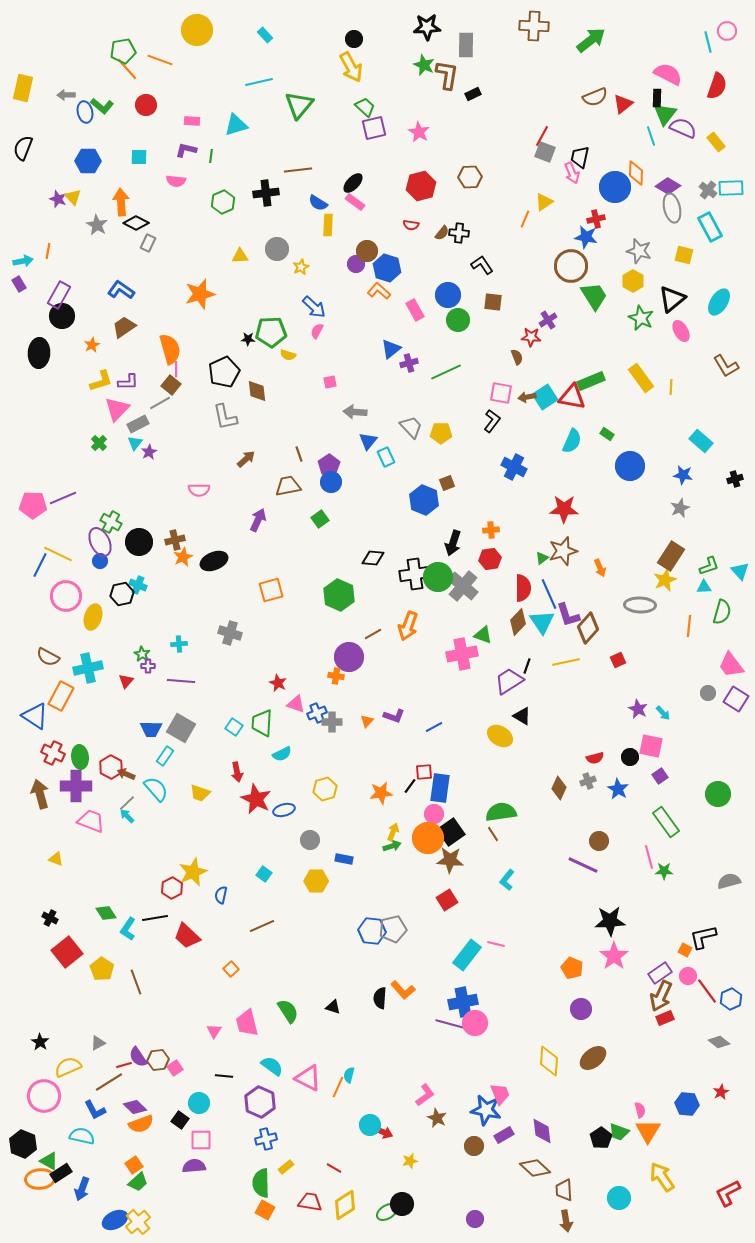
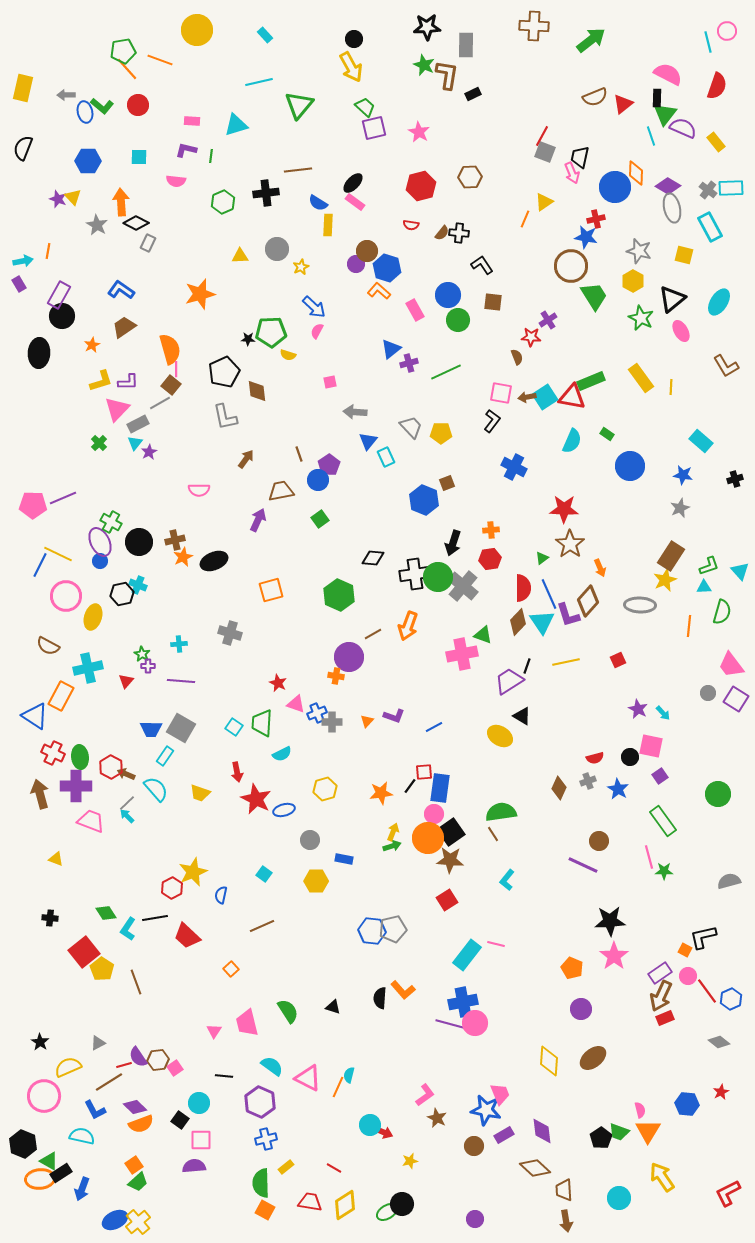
red circle at (146, 105): moved 8 px left
brown arrow at (246, 459): rotated 12 degrees counterclockwise
blue circle at (331, 482): moved 13 px left, 2 px up
brown trapezoid at (288, 486): moved 7 px left, 5 px down
brown star at (563, 551): moved 7 px right, 7 px up; rotated 20 degrees counterclockwise
brown diamond at (588, 628): moved 27 px up
brown semicircle at (48, 657): moved 11 px up
green rectangle at (666, 822): moved 3 px left, 1 px up
black cross at (50, 918): rotated 21 degrees counterclockwise
red square at (67, 952): moved 17 px right
